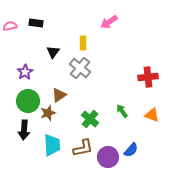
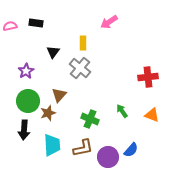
purple star: moved 1 px right, 1 px up
brown triangle: rotated 14 degrees counterclockwise
green cross: rotated 18 degrees counterclockwise
